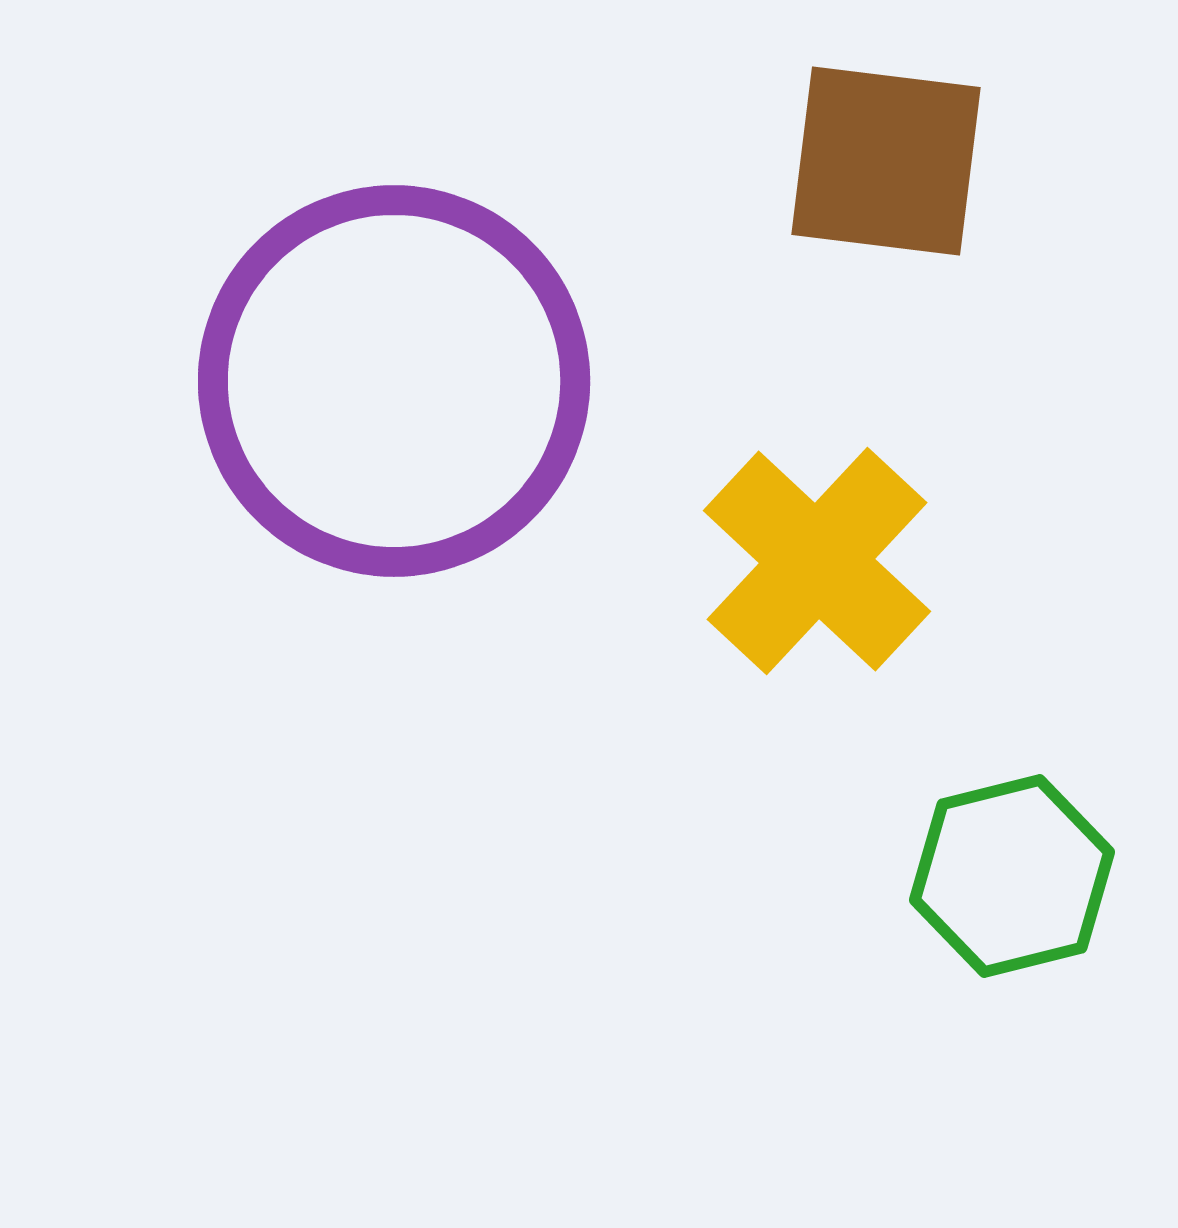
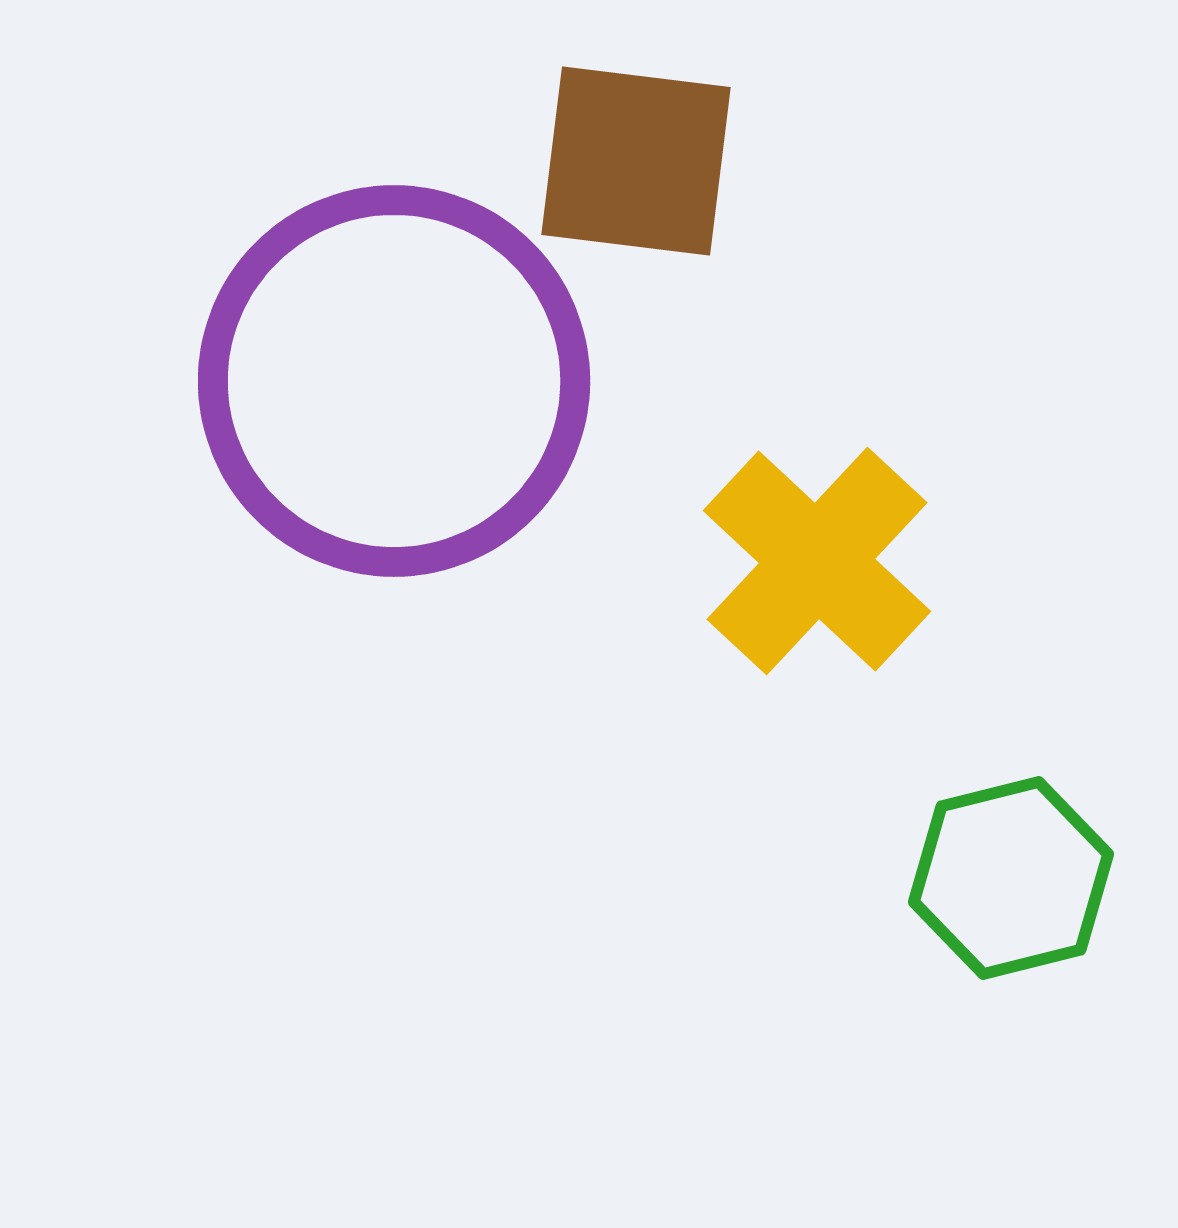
brown square: moved 250 px left
green hexagon: moved 1 px left, 2 px down
